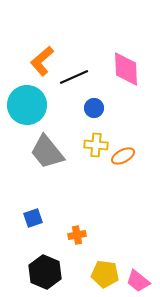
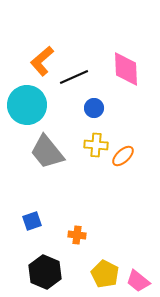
orange ellipse: rotated 15 degrees counterclockwise
blue square: moved 1 px left, 3 px down
orange cross: rotated 18 degrees clockwise
yellow pentagon: rotated 20 degrees clockwise
